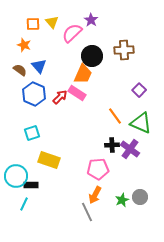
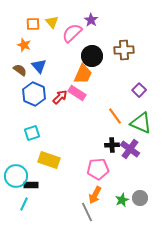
gray circle: moved 1 px down
